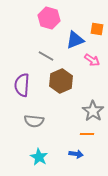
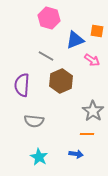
orange square: moved 2 px down
